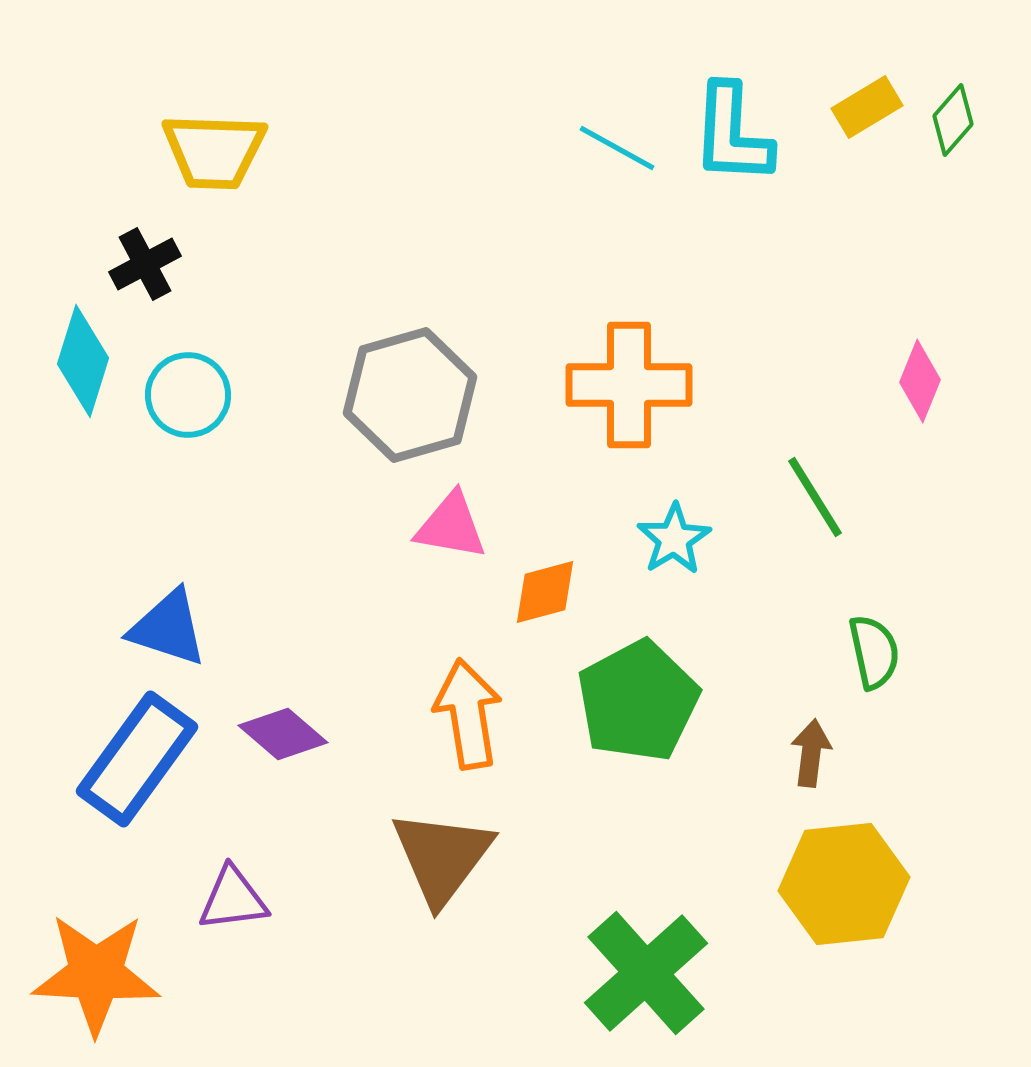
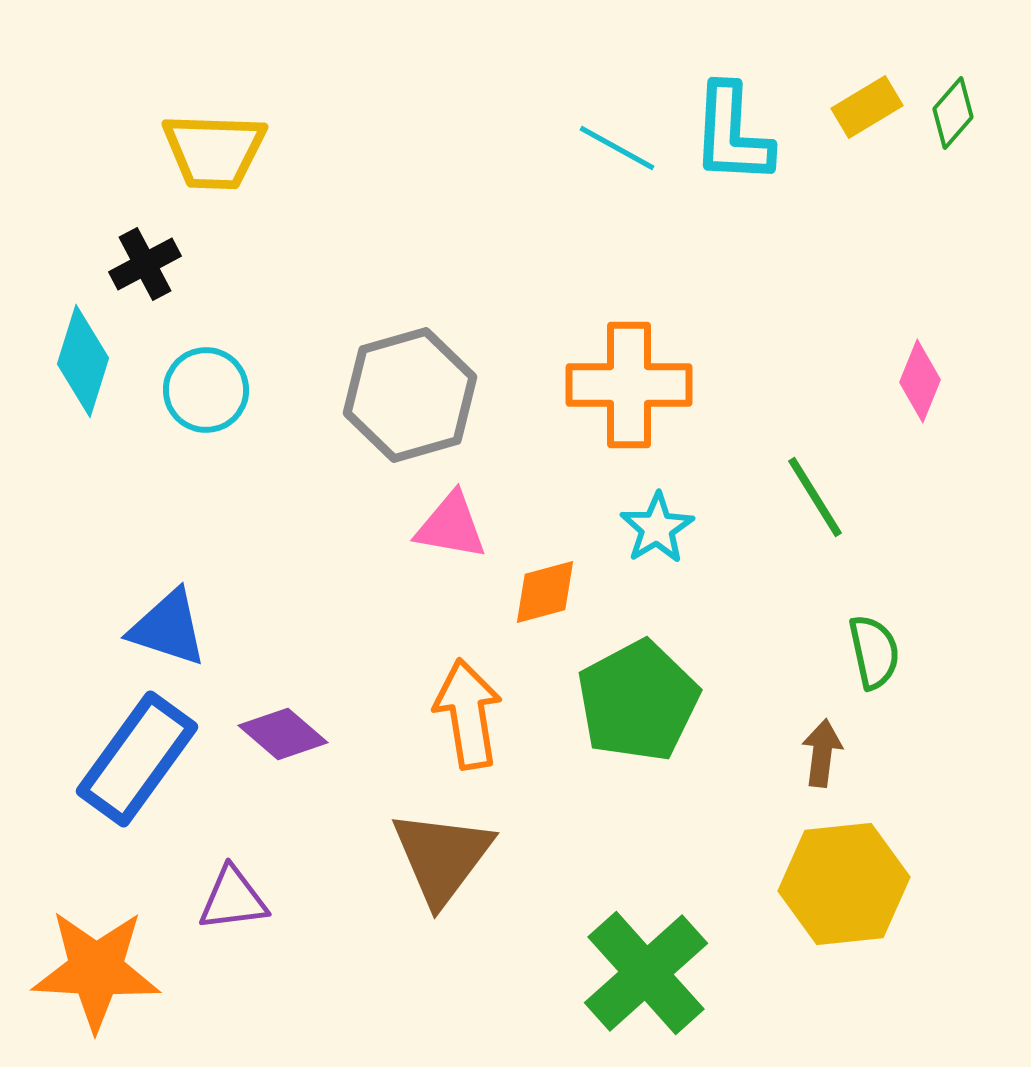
green diamond: moved 7 px up
cyan circle: moved 18 px right, 5 px up
cyan star: moved 17 px left, 11 px up
brown arrow: moved 11 px right
orange star: moved 4 px up
